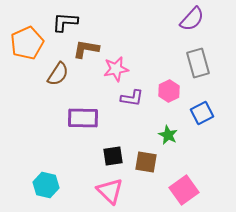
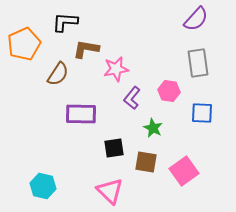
purple semicircle: moved 4 px right
orange pentagon: moved 3 px left, 1 px down
gray rectangle: rotated 8 degrees clockwise
pink hexagon: rotated 25 degrees counterclockwise
purple L-shape: rotated 120 degrees clockwise
blue square: rotated 30 degrees clockwise
purple rectangle: moved 2 px left, 4 px up
green star: moved 15 px left, 7 px up
black square: moved 1 px right, 8 px up
cyan hexagon: moved 3 px left, 1 px down
pink square: moved 19 px up
